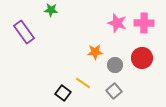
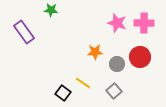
red circle: moved 2 px left, 1 px up
gray circle: moved 2 px right, 1 px up
